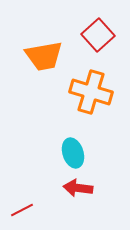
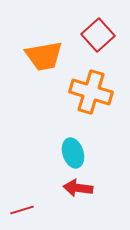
red line: rotated 10 degrees clockwise
